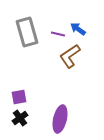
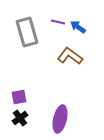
blue arrow: moved 2 px up
purple line: moved 12 px up
brown L-shape: rotated 70 degrees clockwise
